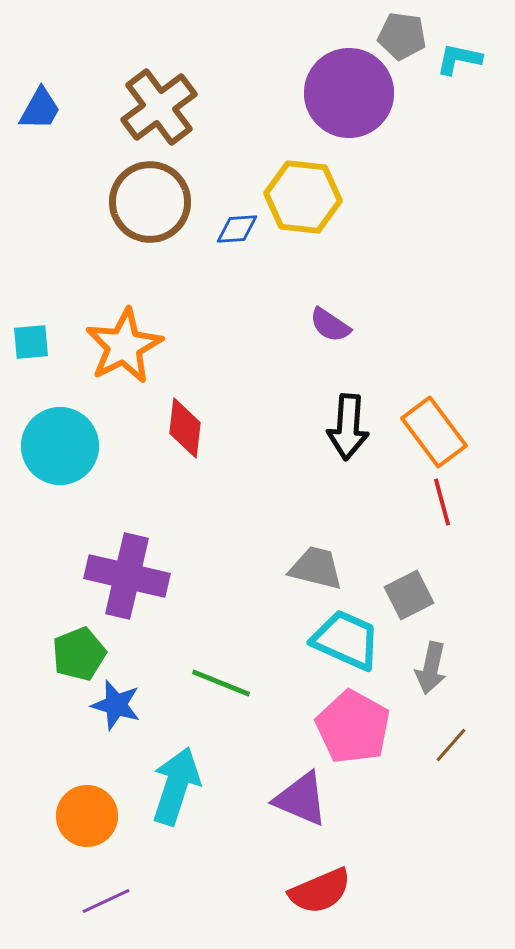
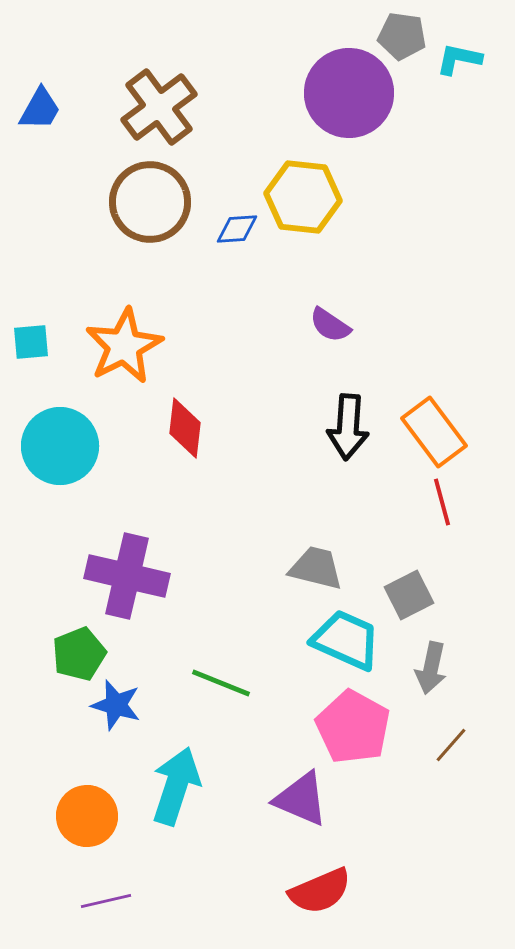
purple line: rotated 12 degrees clockwise
